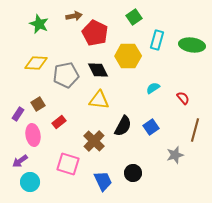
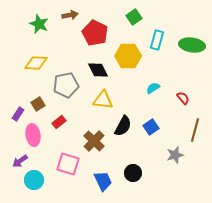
brown arrow: moved 4 px left, 1 px up
gray pentagon: moved 10 px down
yellow triangle: moved 4 px right
cyan circle: moved 4 px right, 2 px up
